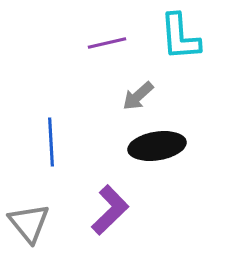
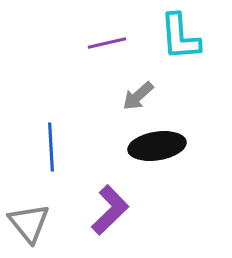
blue line: moved 5 px down
